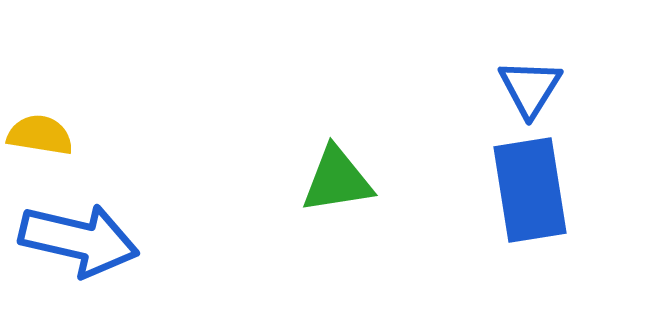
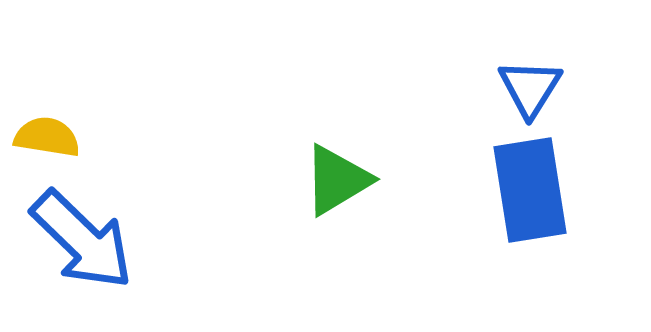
yellow semicircle: moved 7 px right, 2 px down
green triangle: rotated 22 degrees counterclockwise
blue arrow: moved 3 px right; rotated 31 degrees clockwise
